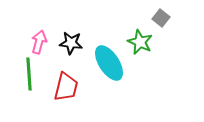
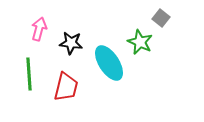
pink arrow: moved 13 px up
